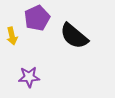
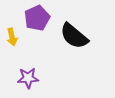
yellow arrow: moved 1 px down
purple star: moved 1 px left, 1 px down
